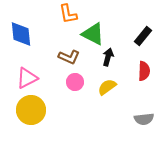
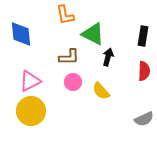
orange L-shape: moved 3 px left, 1 px down
black rectangle: rotated 30 degrees counterclockwise
brown L-shape: rotated 25 degrees counterclockwise
pink triangle: moved 3 px right, 3 px down
pink circle: moved 2 px left
yellow semicircle: moved 6 px left, 4 px down; rotated 96 degrees counterclockwise
yellow circle: moved 1 px down
gray semicircle: rotated 18 degrees counterclockwise
